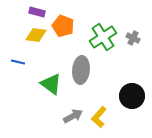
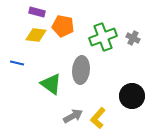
orange pentagon: rotated 10 degrees counterclockwise
green cross: rotated 12 degrees clockwise
blue line: moved 1 px left, 1 px down
yellow L-shape: moved 1 px left, 1 px down
